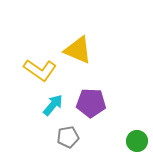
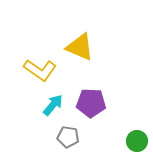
yellow triangle: moved 2 px right, 3 px up
gray pentagon: rotated 20 degrees clockwise
